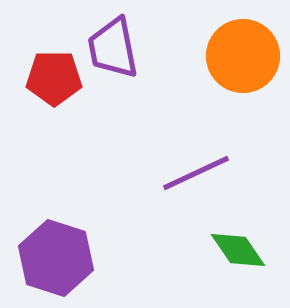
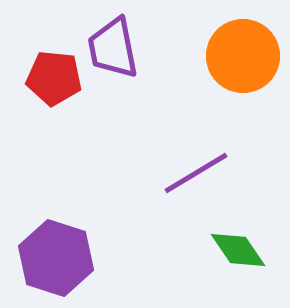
red pentagon: rotated 6 degrees clockwise
purple line: rotated 6 degrees counterclockwise
